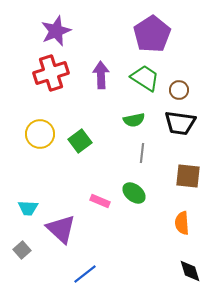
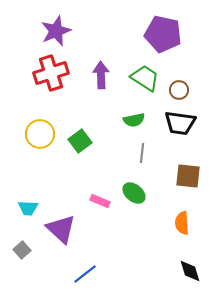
purple pentagon: moved 11 px right; rotated 27 degrees counterclockwise
